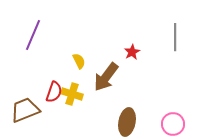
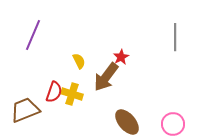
red star: moved 11 px left, 5 px down
brown ellipse: rotated 52 degrees counterclockwise
